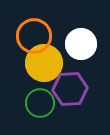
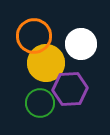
yellow circle: moved 2 px right
